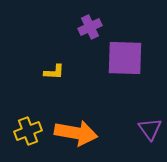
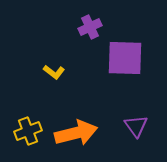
yellow L-shape: rotated 35 degrees clockwise
purple triangle: moved 14 px left, 3 px up
orange arrow: rotated 24 degrees counterclockwise
